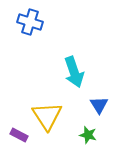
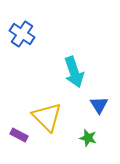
blue cross: moved 8 px left, 12 px down; rotated 15 degrees clockwise
yellow triangle: moved 1 px down; rotated 12 degrees counterclockwise
green star: moved 3 px down
